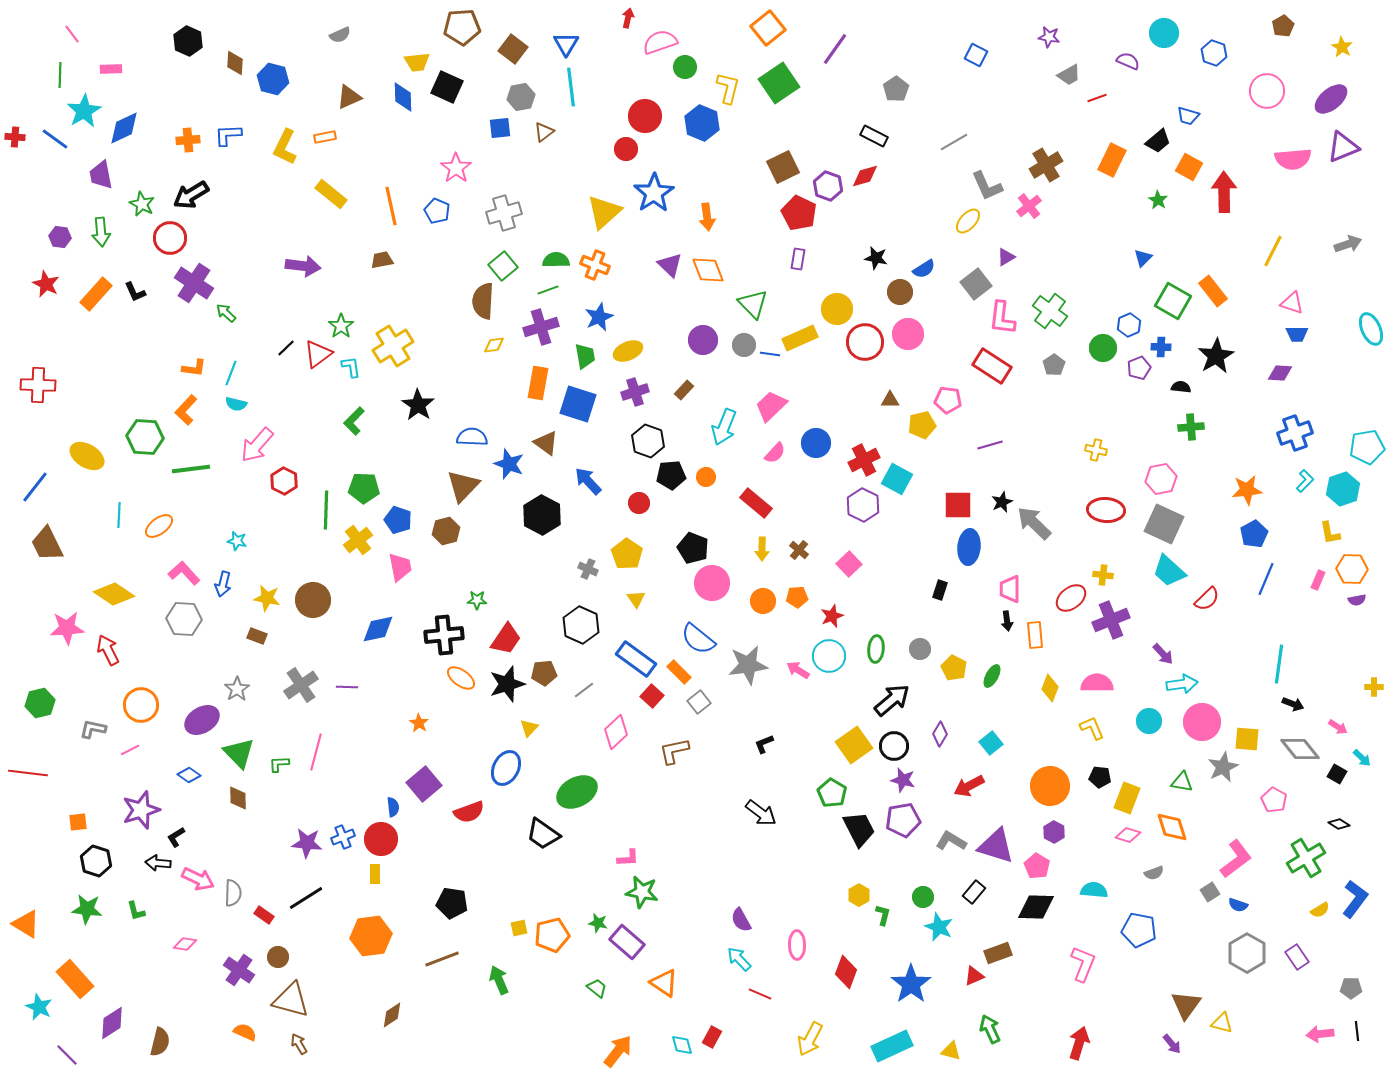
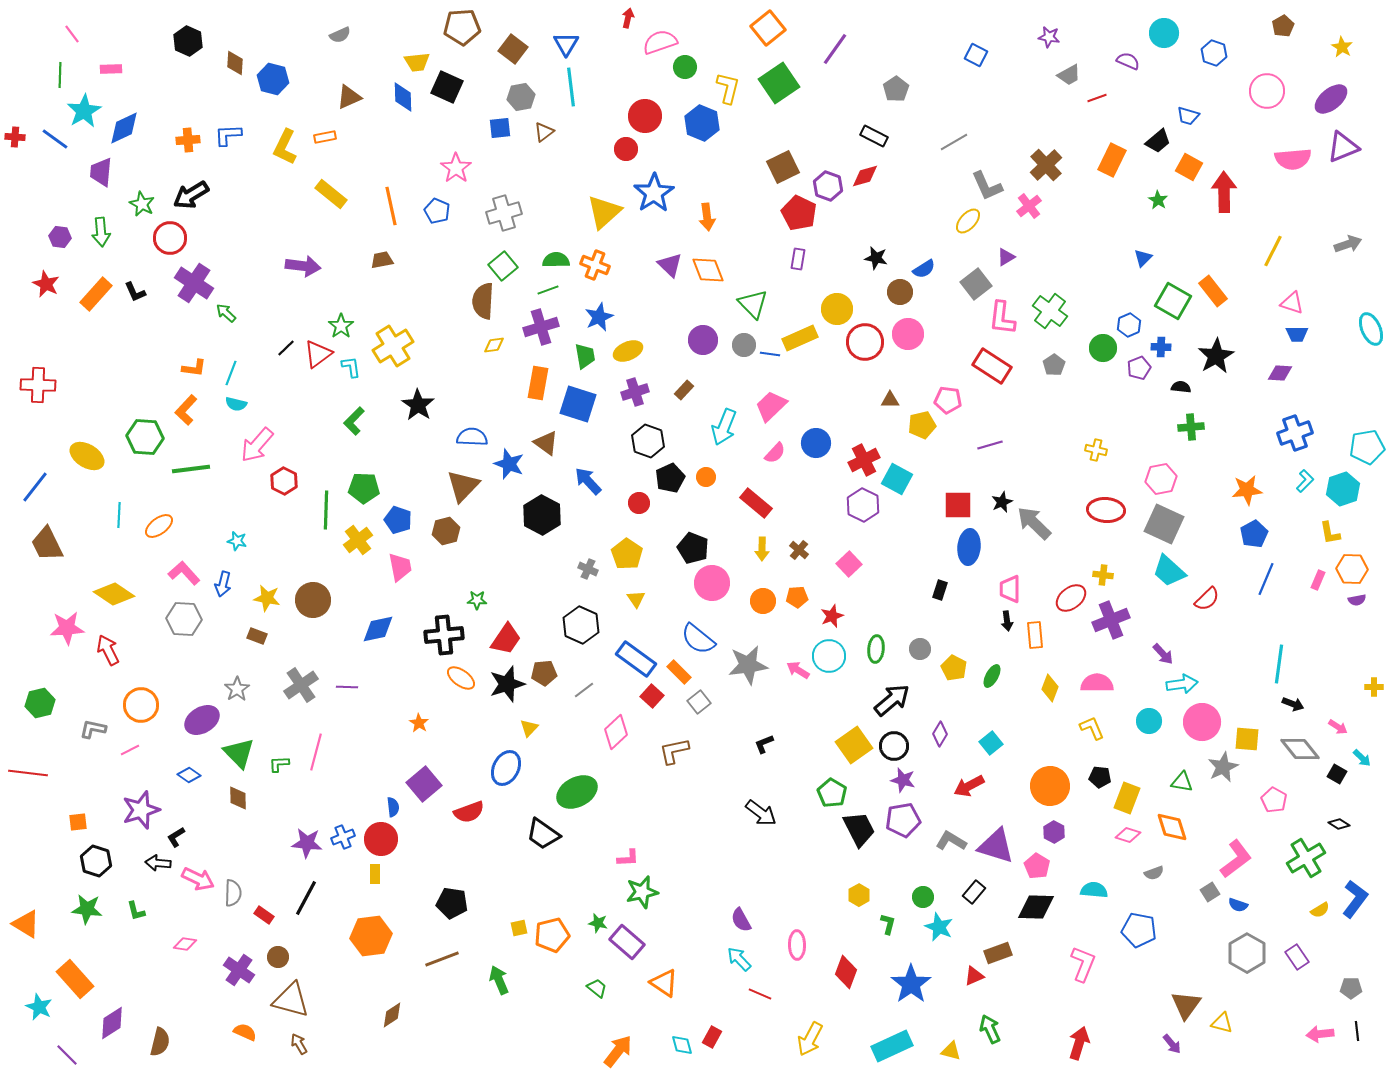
brown cross at (1046, 165): rotated 12 degrees counterclockwise
purple trapezoid at (101, 175): moved 3 px up; rotated 16 degrees clockwise
black pentagon at (671, 475): moved 1 px left, 3 px down; rotated 20 degrees counterclockwise
green star at (642, 892): rotated 24 degrees counterclockwise
black line at (306, 898): rotated 30 degrees counterclockwise
green L-shape at (883, 915): moved 5 px right, 9 px down
